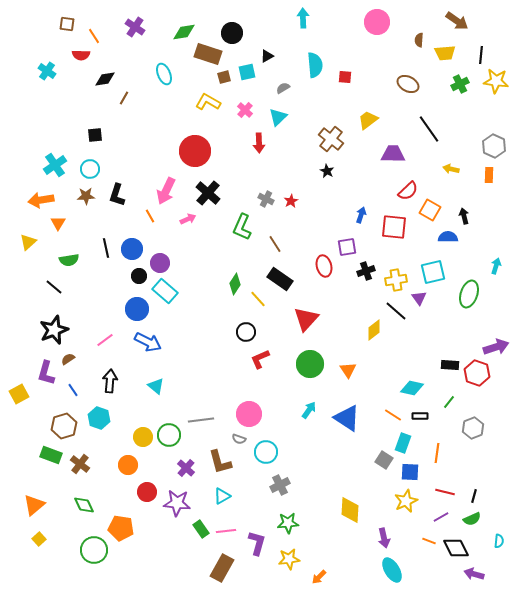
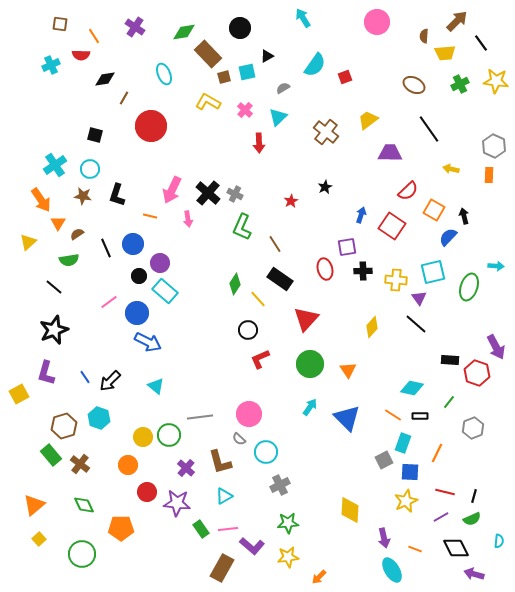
cyan arrow at (303, 18): rotated 30 degrees counterclockwise
brown arrow at (457, 21): rotated 80 degrees counterclockwise
brown square at (67, 24): moved 7 px left
black circle at (232, 33): moved 8 px right, 5 px up
brown semicircle at (419, 40): moved 5 px right, 4 px up
brown rectangle at (208, 54): rotated 28 degrees clockwise
black line at (481, 55): moved 12 px up; rotated 42 degrees counterclockwise
cyan semicircle at (315, 65): rotated 40 degrees clockwise
cyan cross at (47, 71): moved 4 px right, 6 px up; rotated 30 degrees clockwise
red square at (345, 77): rotated 24 degrees counterclockwise
brown ellipse at (408, 84): moved 6 px right, 1 px down
black square at (95, 135): rotated 21 degrees clockwise
brown cross at (331, 139): moved 5 px left, 7 px up
red circle at (195, 151): moved 44 px left, 25 px up
purple trapezoid at (393, 154): moved 3 px left, 1 px up
black star at (327, 171): moved 2 px left, 16 px down; rotated 16 degrees clockwise
pink arrow at (166, 191): moved 6 px right, 1 px up
brown star at (86, 196): moved 3 px left; rotated 12 degrees clockwise
gray cross at (266, 199): moved 31 px left, 5 px up
orange arrow at (41, 200): rotated 115 degrees counterclockwise
orange square at (430, 210): moved 4 px right
orange line at (150, 216): rotated 48 degrees counterclockwise
pink arrow at (188, 219): rotated 105 degrees clockwise
red square at (394, 227): moved 2 px left, 1 px up; rotated 28 degrees clockwise
blue semicircle at (448, 237): rotated 48 degrees counterclockwise
black line at (106, 248): rotated 12 degrees counterclockwise
blue circle at (132, 249): moved 1 px right, 5 px up
red ellipse at (324, 266): moved 1 px right, 3 px down
cyan arrow at (496, 266): rotated 77 degrees clockwise
black cross at (366, 271): moved 3 px left; rotated 18 degrees clockwise
yellow cross at (396, 280): rotated 15 degrees clockwise
green ellipse at (469, 294): moved 7 px up
blue circle at (137, 309): moved 4 px down
black line at (396, 311): moved 20 px right, 13 px down
yellow diamond at (374, 330): moved 2 px left, 3 px up; rotated 10 degrees counterclockwise
black circle at (246, 332): moved 2 px right, 2 px up
pink line at (105, 340): moved 4 px right, 38 px up
purple arrow at (496, 347): rotated 80 degrees clockwise
brown semicircle at (68, 359): moved 9 px right, 125 px up
black rectangle at (450, 365): moved 5 px up
black arrow at (110, 381): rotated 140 degrees counterclockwise
blue line at (73, 390): moved 12 px right, 13 px up
cyan arrow at (309, 410): moved 1 px right, 3 px up
blue triangle at (347, 418): rotated 12 degrees clockwise
gray line at (201, 420): moved 1 px left, 3 px up
gray semicircle at (239, 439): rotated 24 degrees clockwise
orange line at (437, 453): rotated 18 degrees clockwise
green rectangle at (51, 455): rotated 30 degrees clockwise
gray square at (384, 460): rotated 30 degrees clockwise
cyan triangle at (222, 496): moved 2 px right
orange pentagon at (121, 528): rotated 10 degrees counterclockwise
pink line at (226, 531): moved 2 px right, 2 px up
orange line at (429, 541): moved 14 px left, 8 px down
purple L-shape at (257, 543): moved 5 px left, 3 px down; rotated 115 degrees clockwise
green circle at (94, 550): moved 12 px left, 4 px down
yellow star at (289, 559): moved 1 px left, 2 px up
